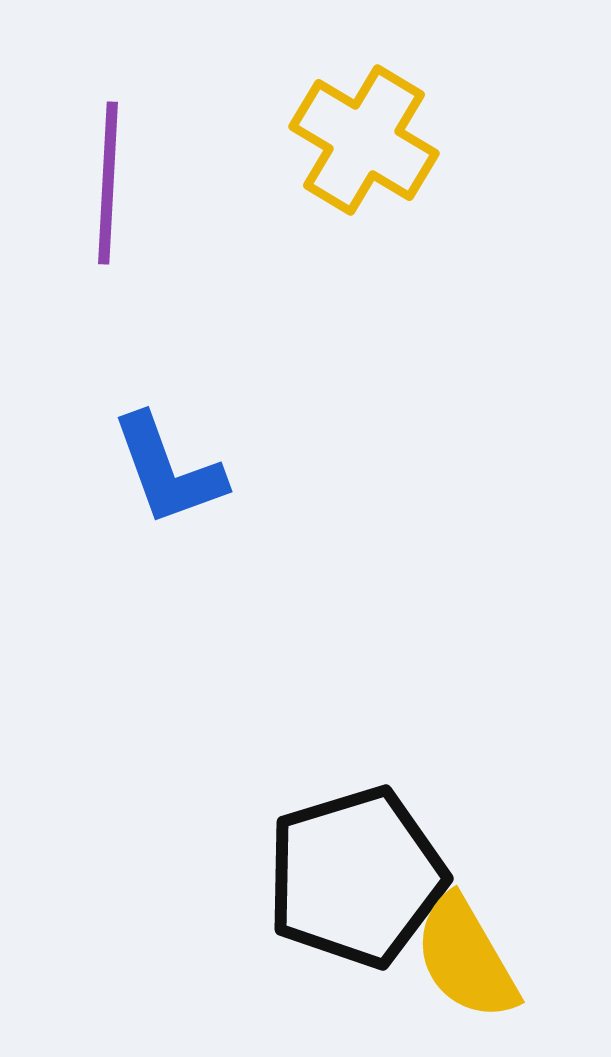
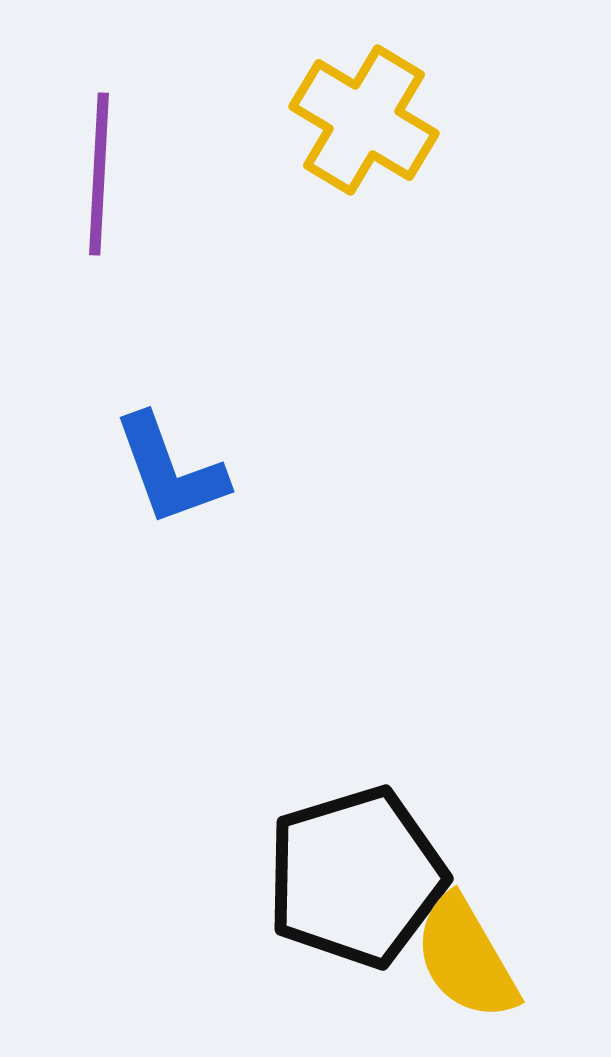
yellow cross: moved 20 px up
purple line: moved 9 px left, 9 px up
blue L-shape: moved 2 px right
